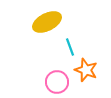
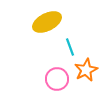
orange star: rotated 25 degrees clockwise
pink circle: moved 3 px up
